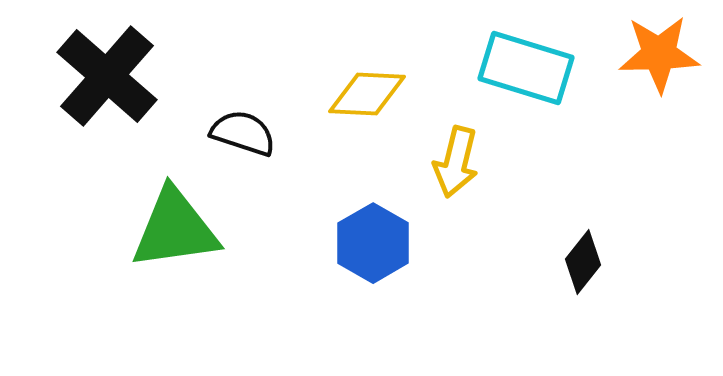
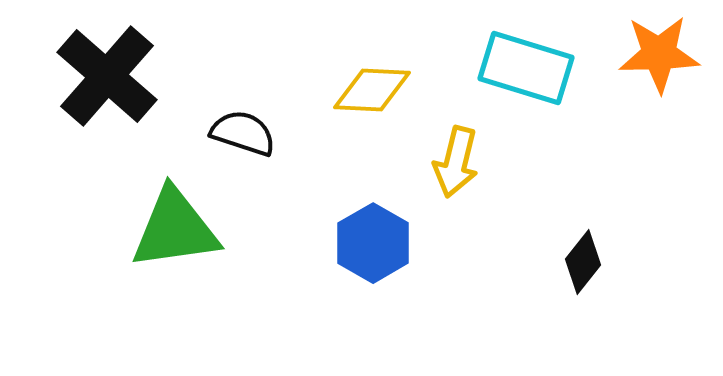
yellow diamond: moved 5 px right, 4 px up
